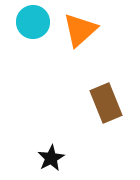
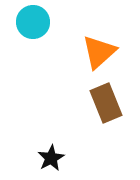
orange triangle: moved 19 px right, 22 px down
